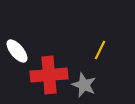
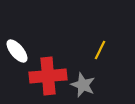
red cross: moved 1 px left, 1 px down
gray star: moved 1 px left
